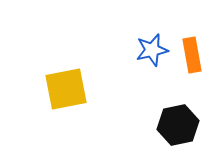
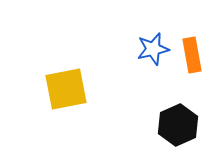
blue star: moved 1 px right, 1 px up
black hexagon: rotated 12 degrees counterclockwise
